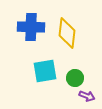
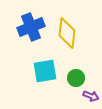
blue cross: rotated 24 degrees counterclockwise
green circle: moved 1 px right
purple arrow: moved 4 px right
